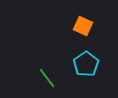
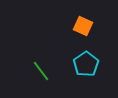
green line: moved 6 px left, 7 px up
